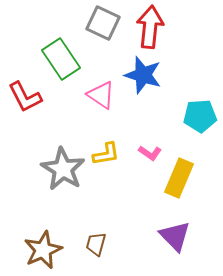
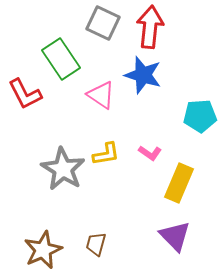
red L-shape: moved 3 px up
yellow rectangle: moved 5 px down
